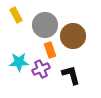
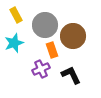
orange rectangle: moved 2 px right
cyan star: moved 5 px left, 19 px up; rotated 18 degrees counterclockwise
black L-shape: rotated 10 degrees counterclockwise
